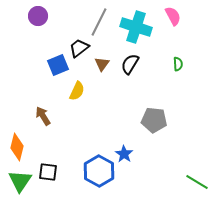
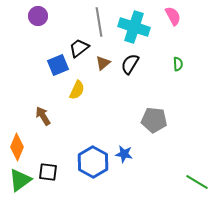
gray line: rotated 36 degrees counterclockwise
cyan cross: moved 2 px left
brown triangle: moved 1 px right, 1 px up; rotated 14 degrees clockwise
yellow semicircle: moved 1 px up
orange diamond: rotated 8 degrees clockwise
blue star: rotated 24 degrees counterclockwise
blue hexagon: moved 6 px left, 9 px up
green triangle: moved 1 px up; rotated 20 degrees clockwise
